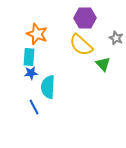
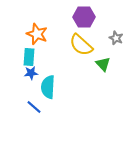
purple hexagon: moved 1 px left, 1 px up
blue line: rotated 21 degrees counterclockwise
